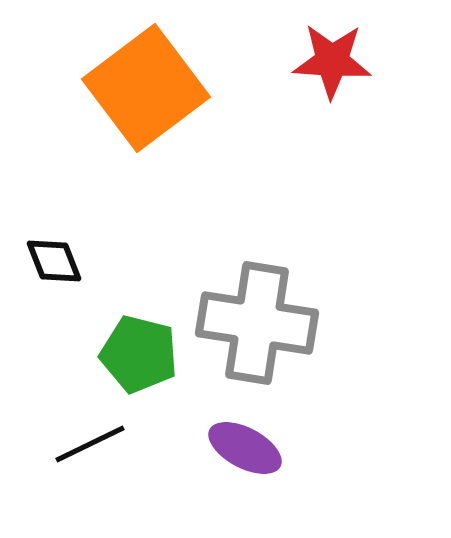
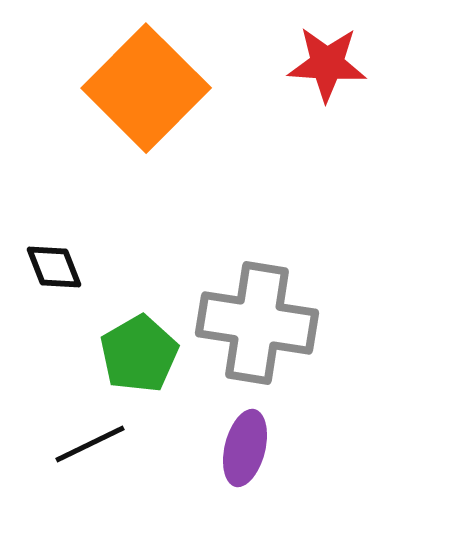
red star: moved 5 px left, 3 px down
orange square: rotated 8 degrees counterclockwise
black diamond: moved 6 px down
green pentagon: rotated 28 degrees clockwise
purple ellipse: rotated 76 degrees clockwise
